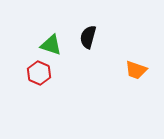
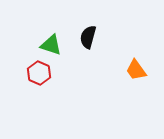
orange trapezoid: rotated 35 degrees clockwise
